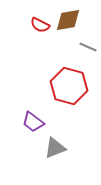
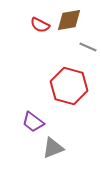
brown diamond: moved 1 px right
gray triangle: moved 2 px left
